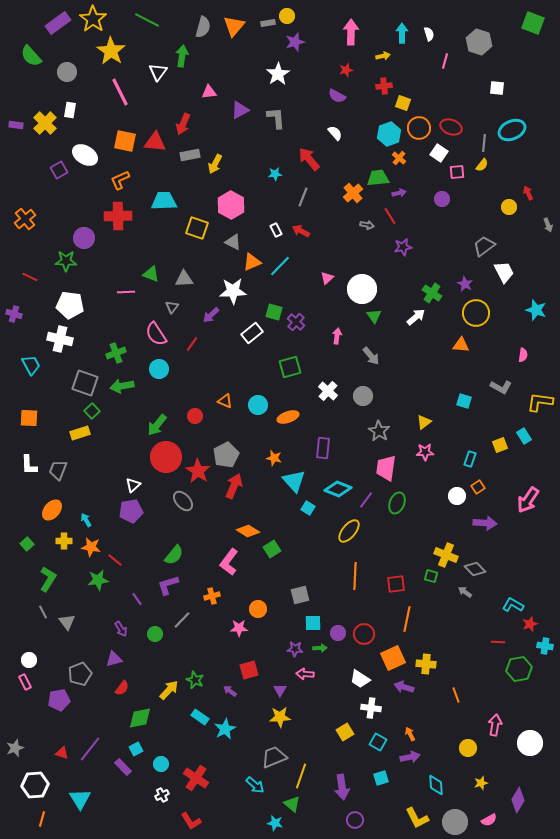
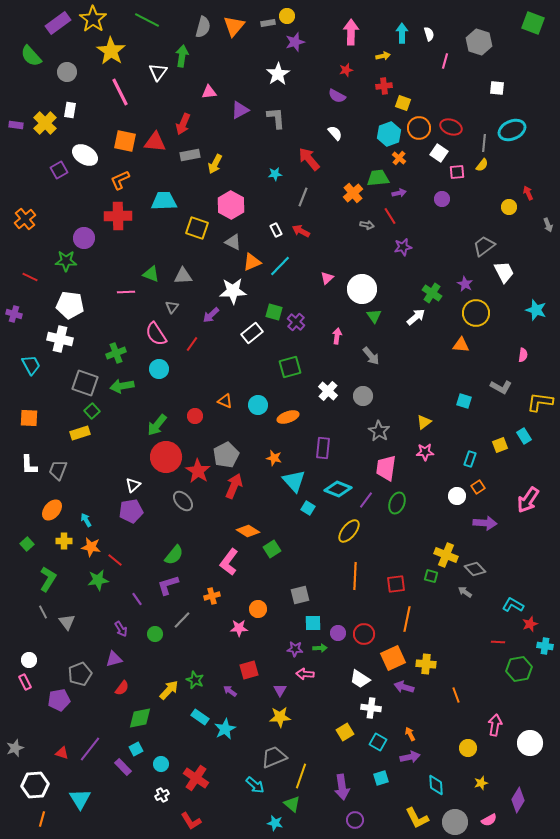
gray triangle at (184, 279): moved 1 px left, 3 px up
